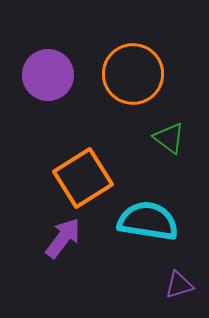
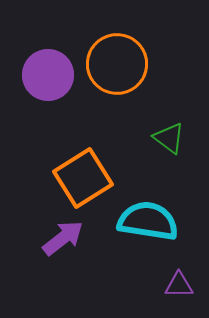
orange circle: moved 16 px left, 10 px up
purple arrow: rotated 15 degrees clockwise
purple triangle: rotated 16 degrees clockwise
